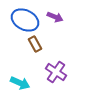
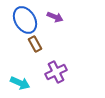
blue ellipse: rotated 32 degrees clockwise
purple cross: rotated 30 degrees clockwise
